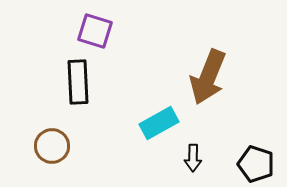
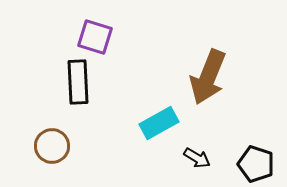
purple square: moved 6 px down
black arrow: moved 4 px right; rotated 60 degrees counterclockwise
